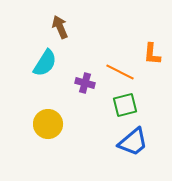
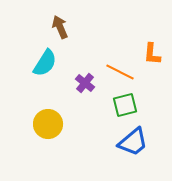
purple cross: rotated 24 degrees clockwise
